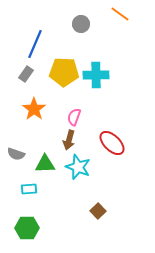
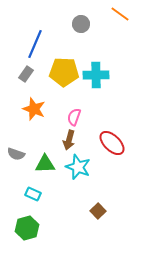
orange star: rotated 15 degrees counterclockwise
cyan rectangle: moved 4 px right, 5 px down; rotated 28 degrees clockwise
green hexagon: rotated 15 degrees counterclockwise
